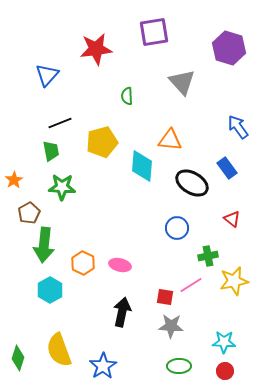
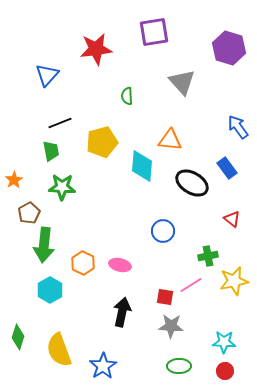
blue circle: moved 14 px left, 3 px down
green diamond: moved 21 px up
